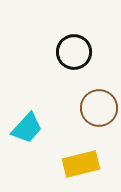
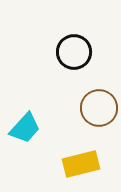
cyan trapezoid: moved 2 px left
